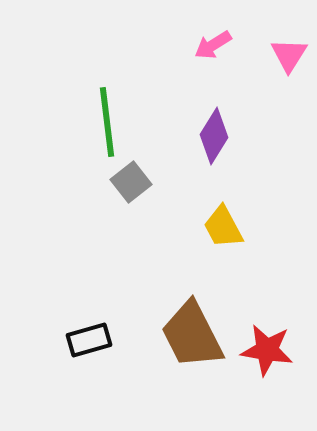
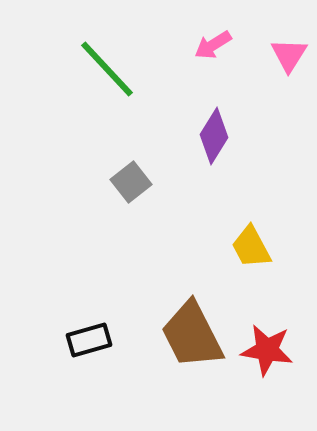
green line: moved 53 px up; rotated 36 degrees counterclockwise
yellow trapezoid: moved 28 px right, 20 px down
